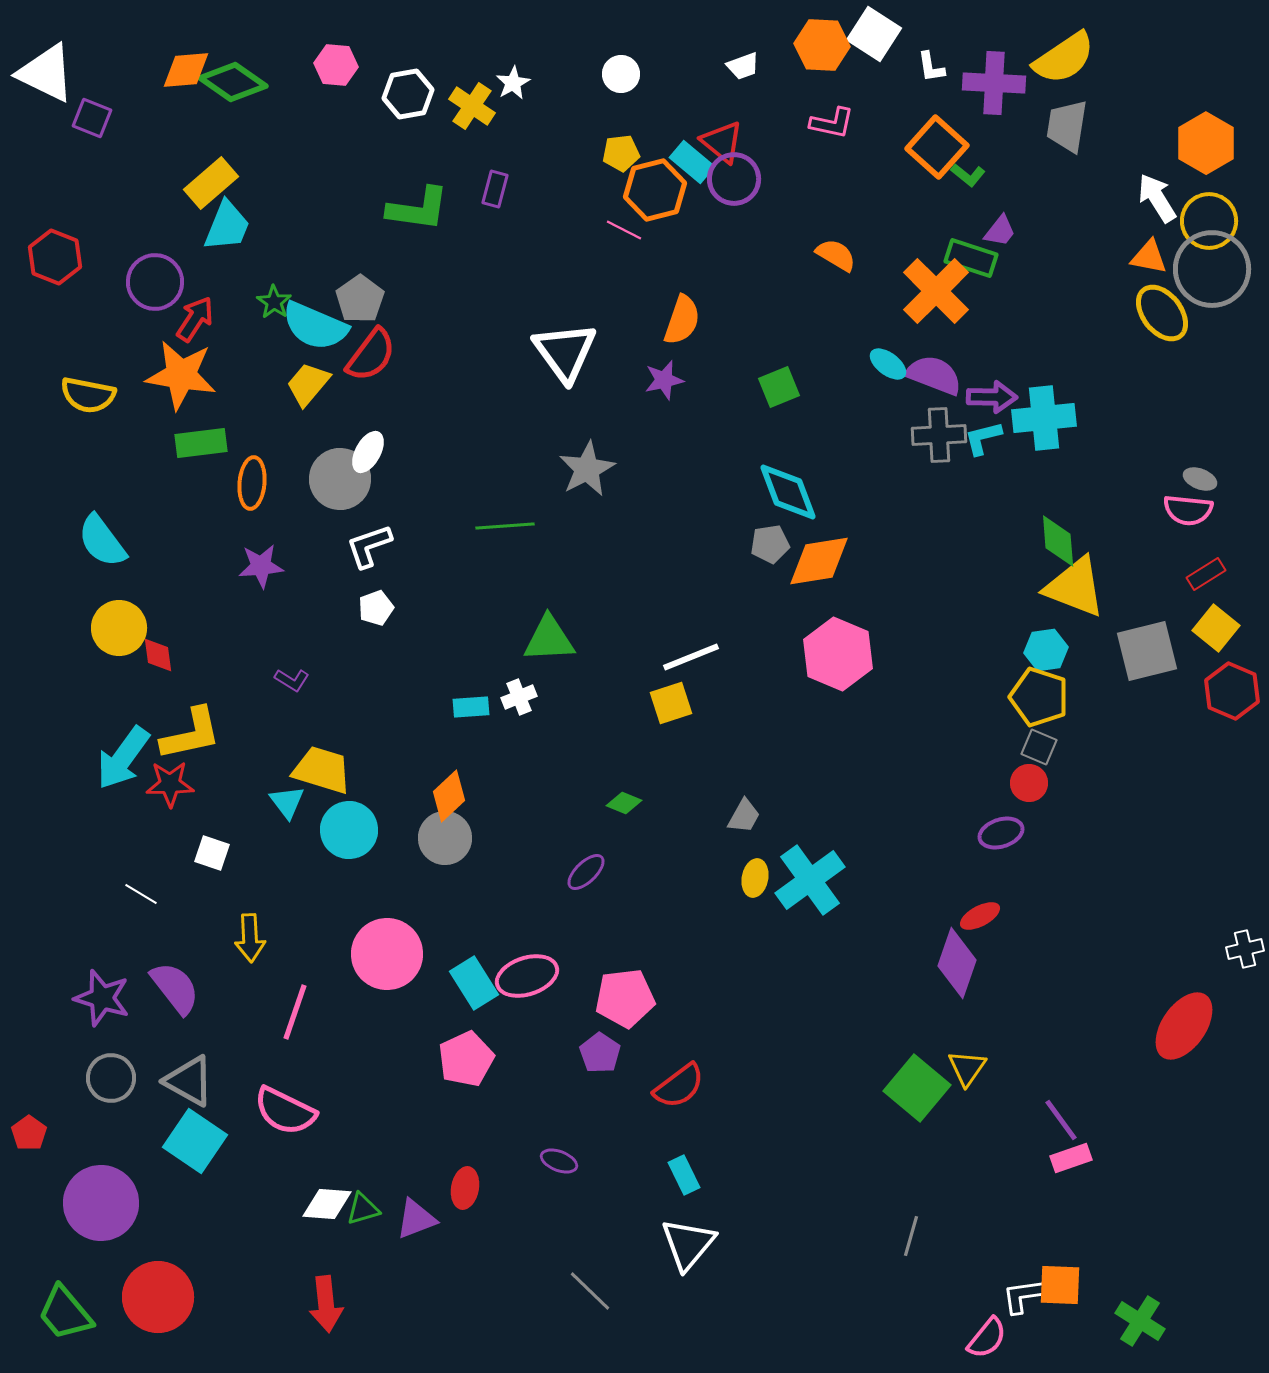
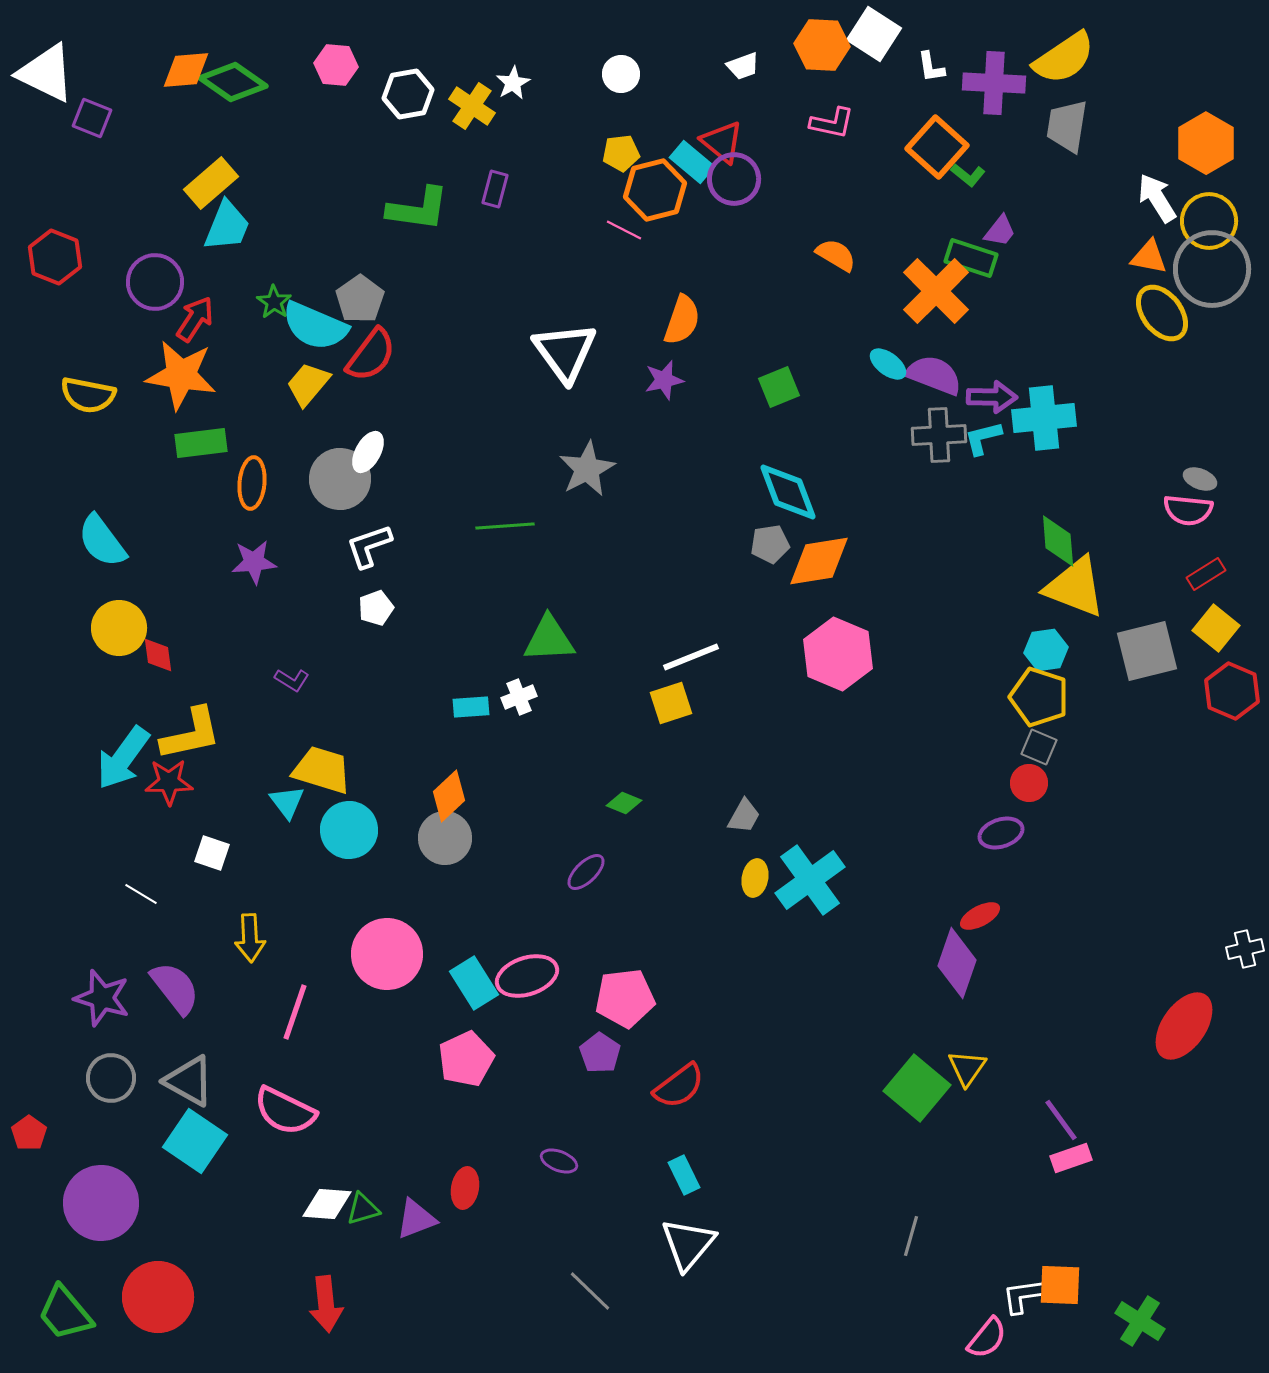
purple star at (261, 566): moved 7 px left, 4 px up
red star at (170, 784): moved 1 px left, 2 px up
